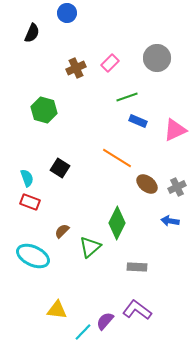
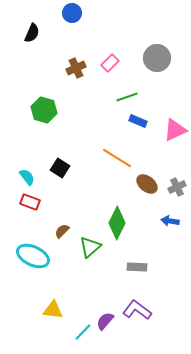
blue circle: moved 5 px right
cyan semicircle: moved 1 px up; rotated 18 degrees counterclockwise
yellow triangle: moved 4 px left
